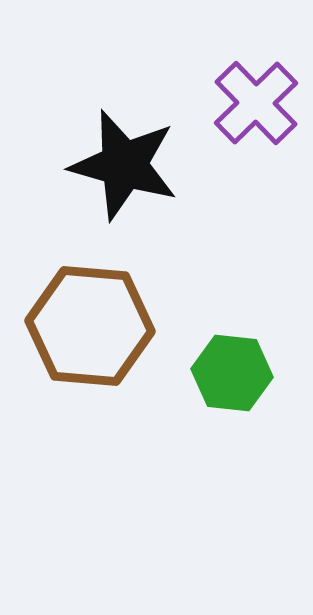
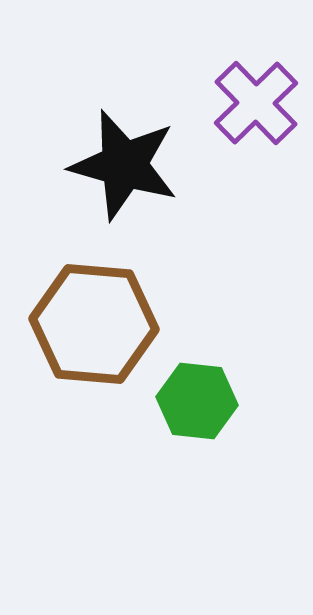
brown hexagon: moved 4 px right, 2 px up
green hexagon: moved 35 px left, 28 px down
